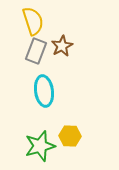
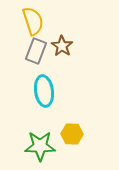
brown star: rotated 10 degrees counterclockwise
yellow hexagon: moved 2 px right, 2 px up
green star: rotated 16 degrees clockwise
